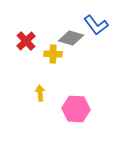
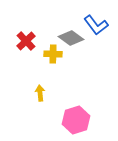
gray diamond: rotated 20 degrees clockwise
pink hexagon: moved 11 px down; rotated 20 degrees counterclockwise
